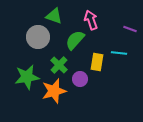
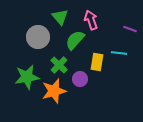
green triangle: moved 6 px right, 1 px down; rotated 30 degrees clockwise
